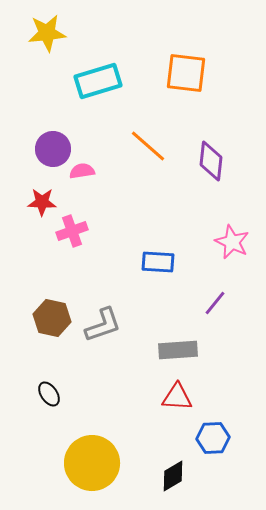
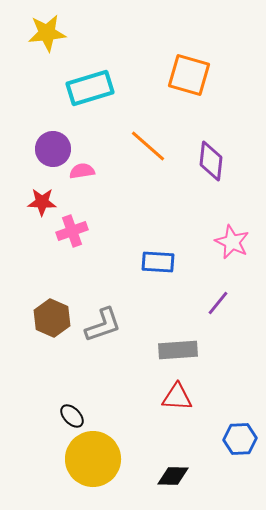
orange square: moved 3 px right, 2 px down; rotated 9 degrees clockwise
cyan rectangle: moved 8 px left, 7 px down
purple line: moved 3 px right
brown hexagon: rotated 12 degrees clockwise
black ellipse: moved 23 px right, 22 px down; rotated 10 degrees counterclockwise
blue hexagon: moved 27 px right, 1 px down
yellow circle: moved 1 px right, 4 px up
black diamond: rotated 32 degrees clockwise
